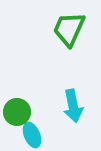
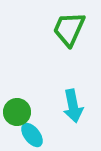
cyan ellipse: rotated 15 degrees counterclockwise
